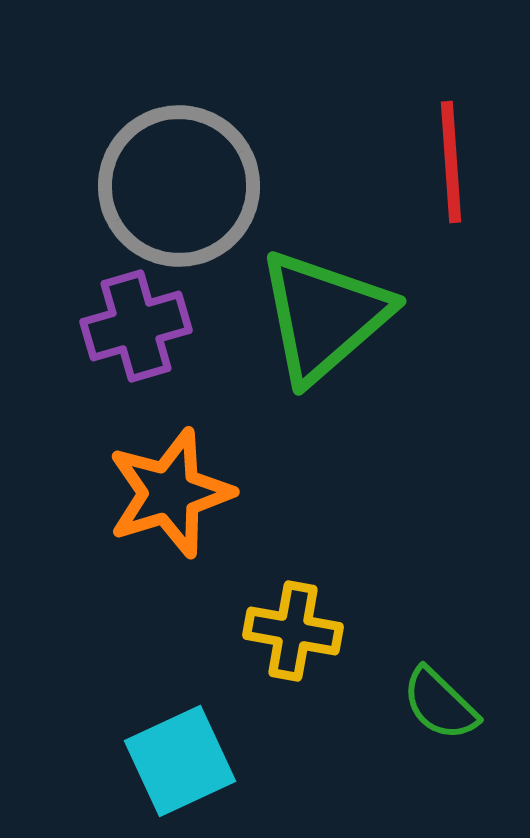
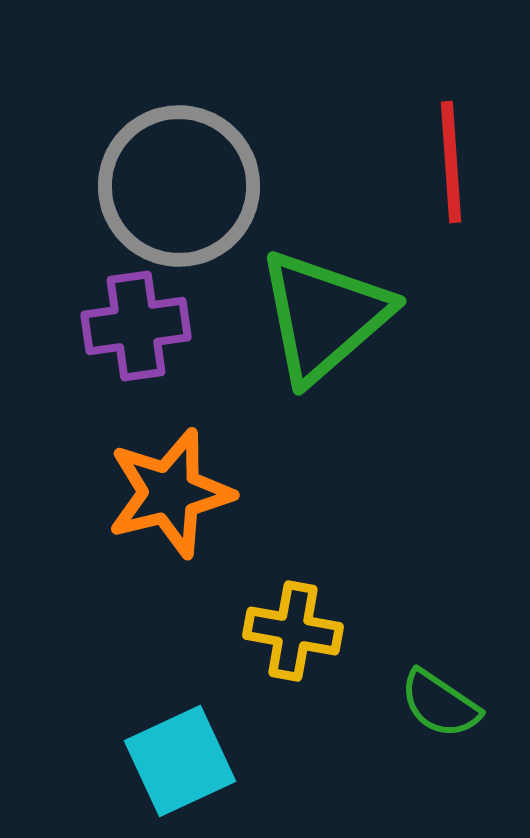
purple cross: rotated 8 degrees clockwise
orange star: rotated 3 degrees clockwise
green semicircle: rotated 10 degrees counterclockwise
